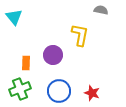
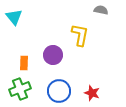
orange rectangle: moved 2 px left
